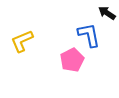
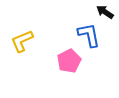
black arrow: moved 2 px left, 1 px up
pink pentagon: moved 3 px left, 1 px down
